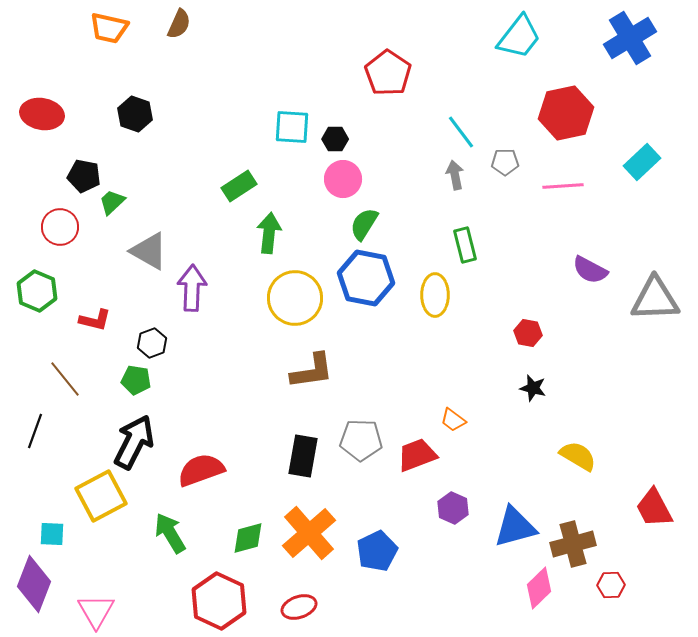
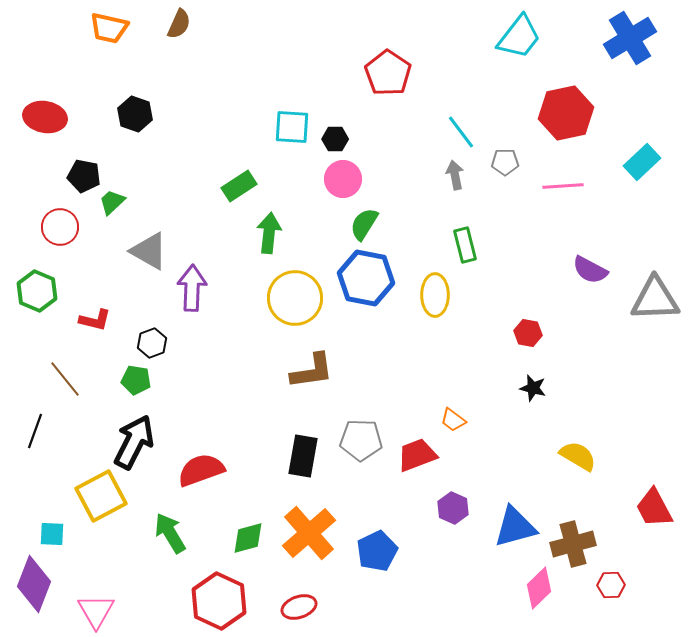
red ellipse at (42, 114): moved 3 px right, 3 px down
